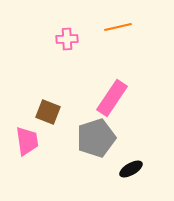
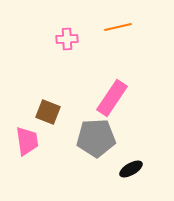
gray pentagon: rotated 15 degrees clockwise
